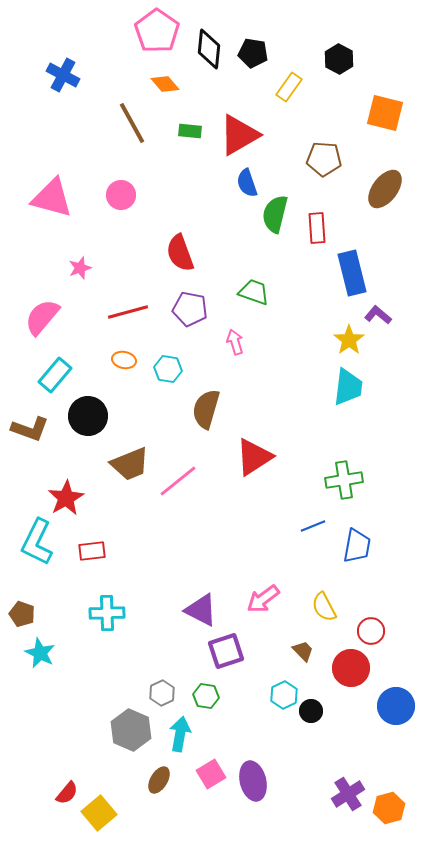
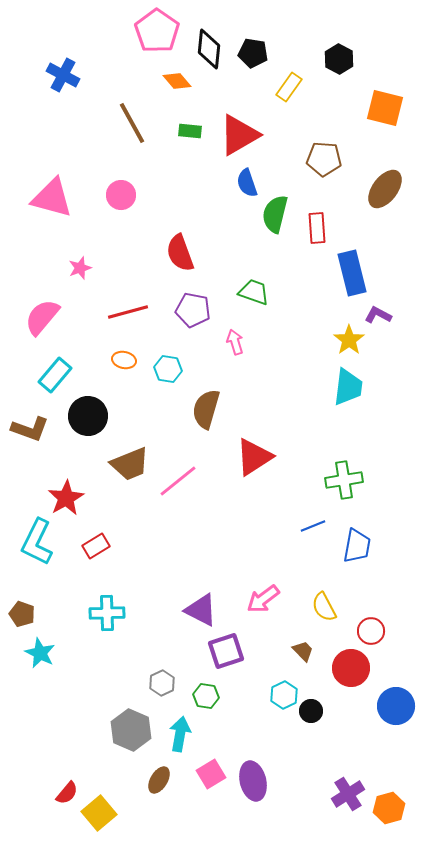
orange diamond at (165, 84): moved 12 px right, 3 px up
orange square at (385, 113): moved 5 px up
purple pentagon at (190, 309): moved 3 px right, 1 px down
purple L-shape at (378, 315): rotated 12 degrees counterclockwise
red rectangle at (92, 551): moved 4 px right, 5 px up; rotated 24 degrees counterclockwise
gray hexagon at (162, 693): moved 10 px up
